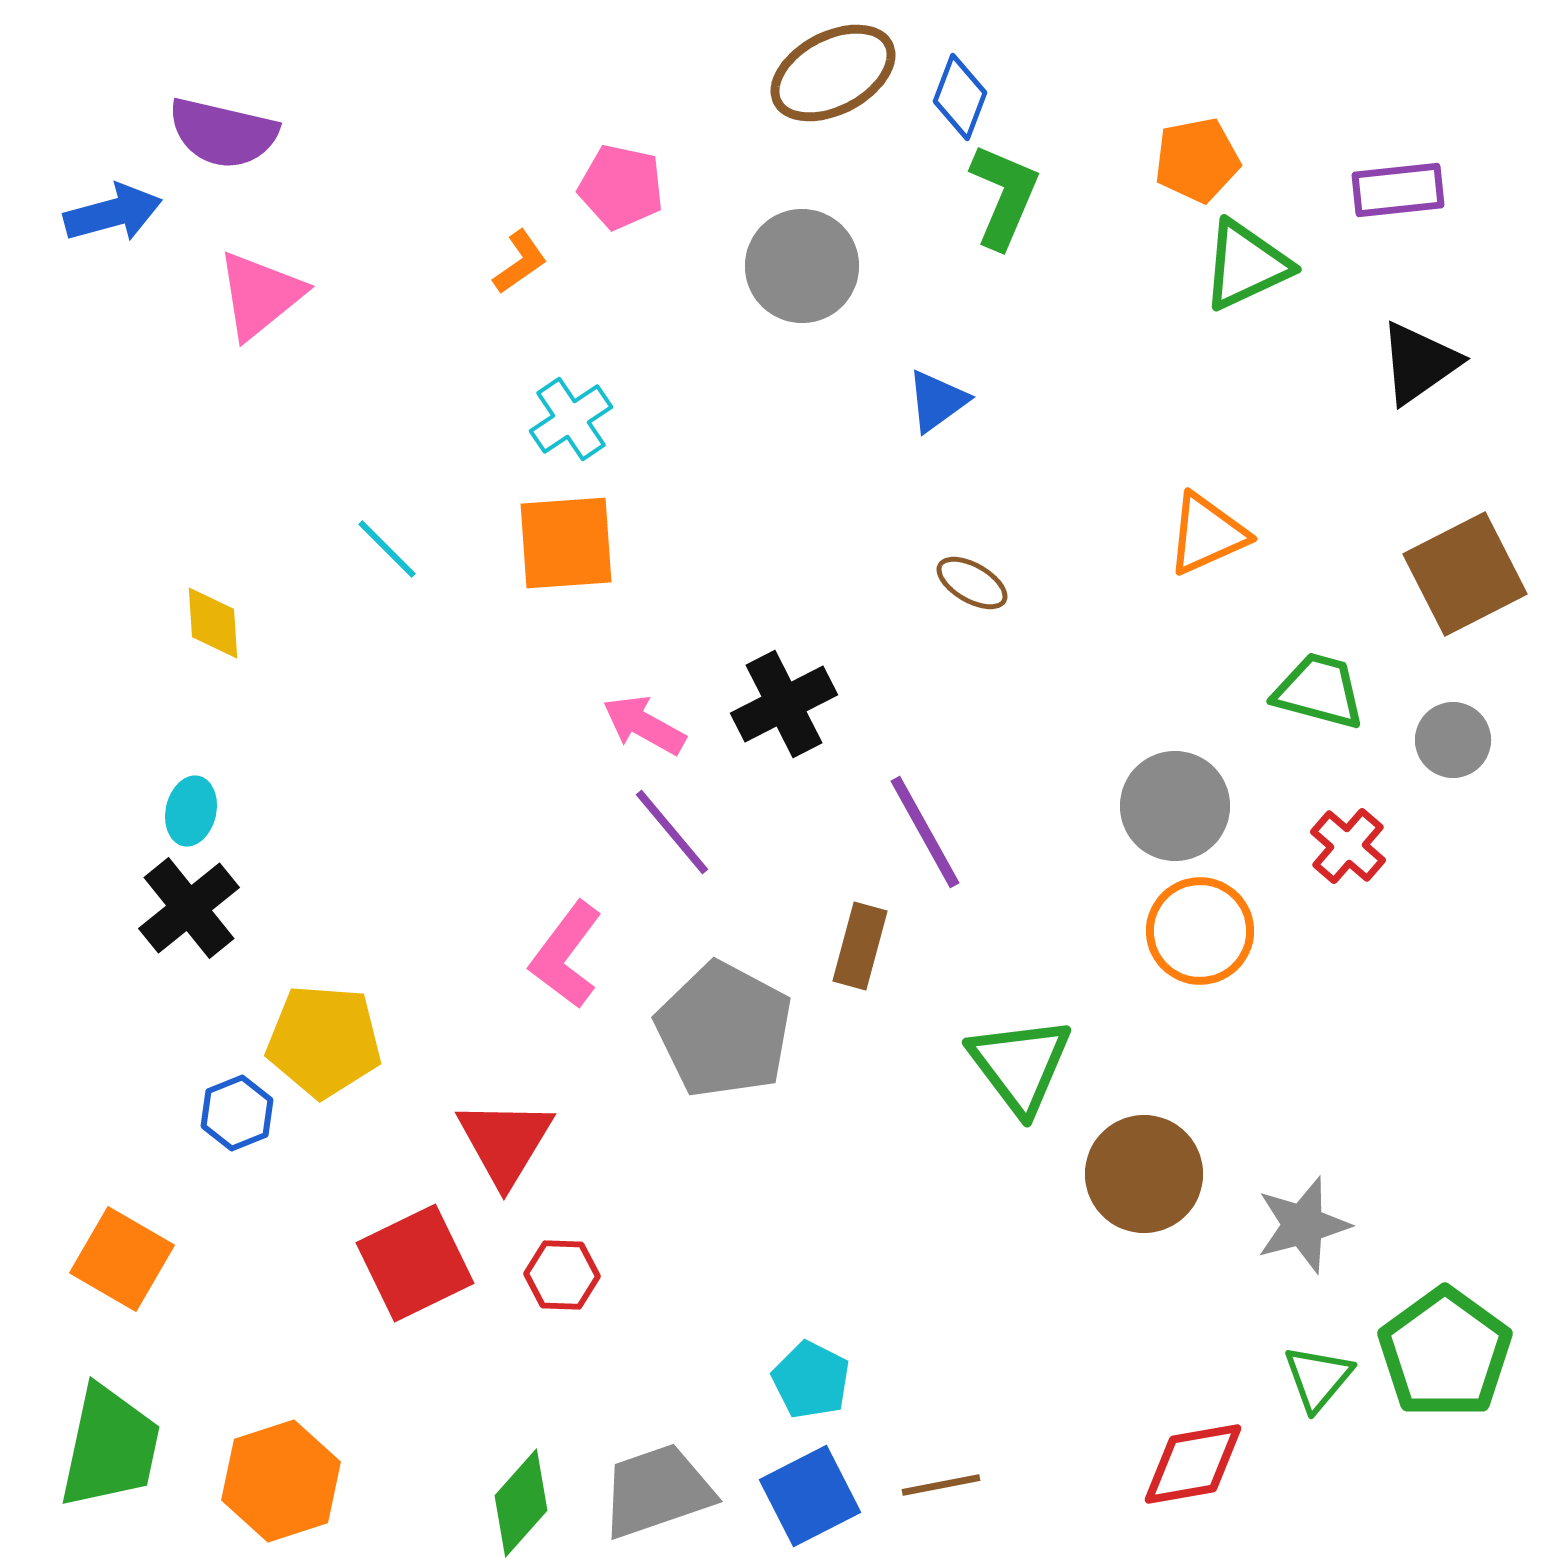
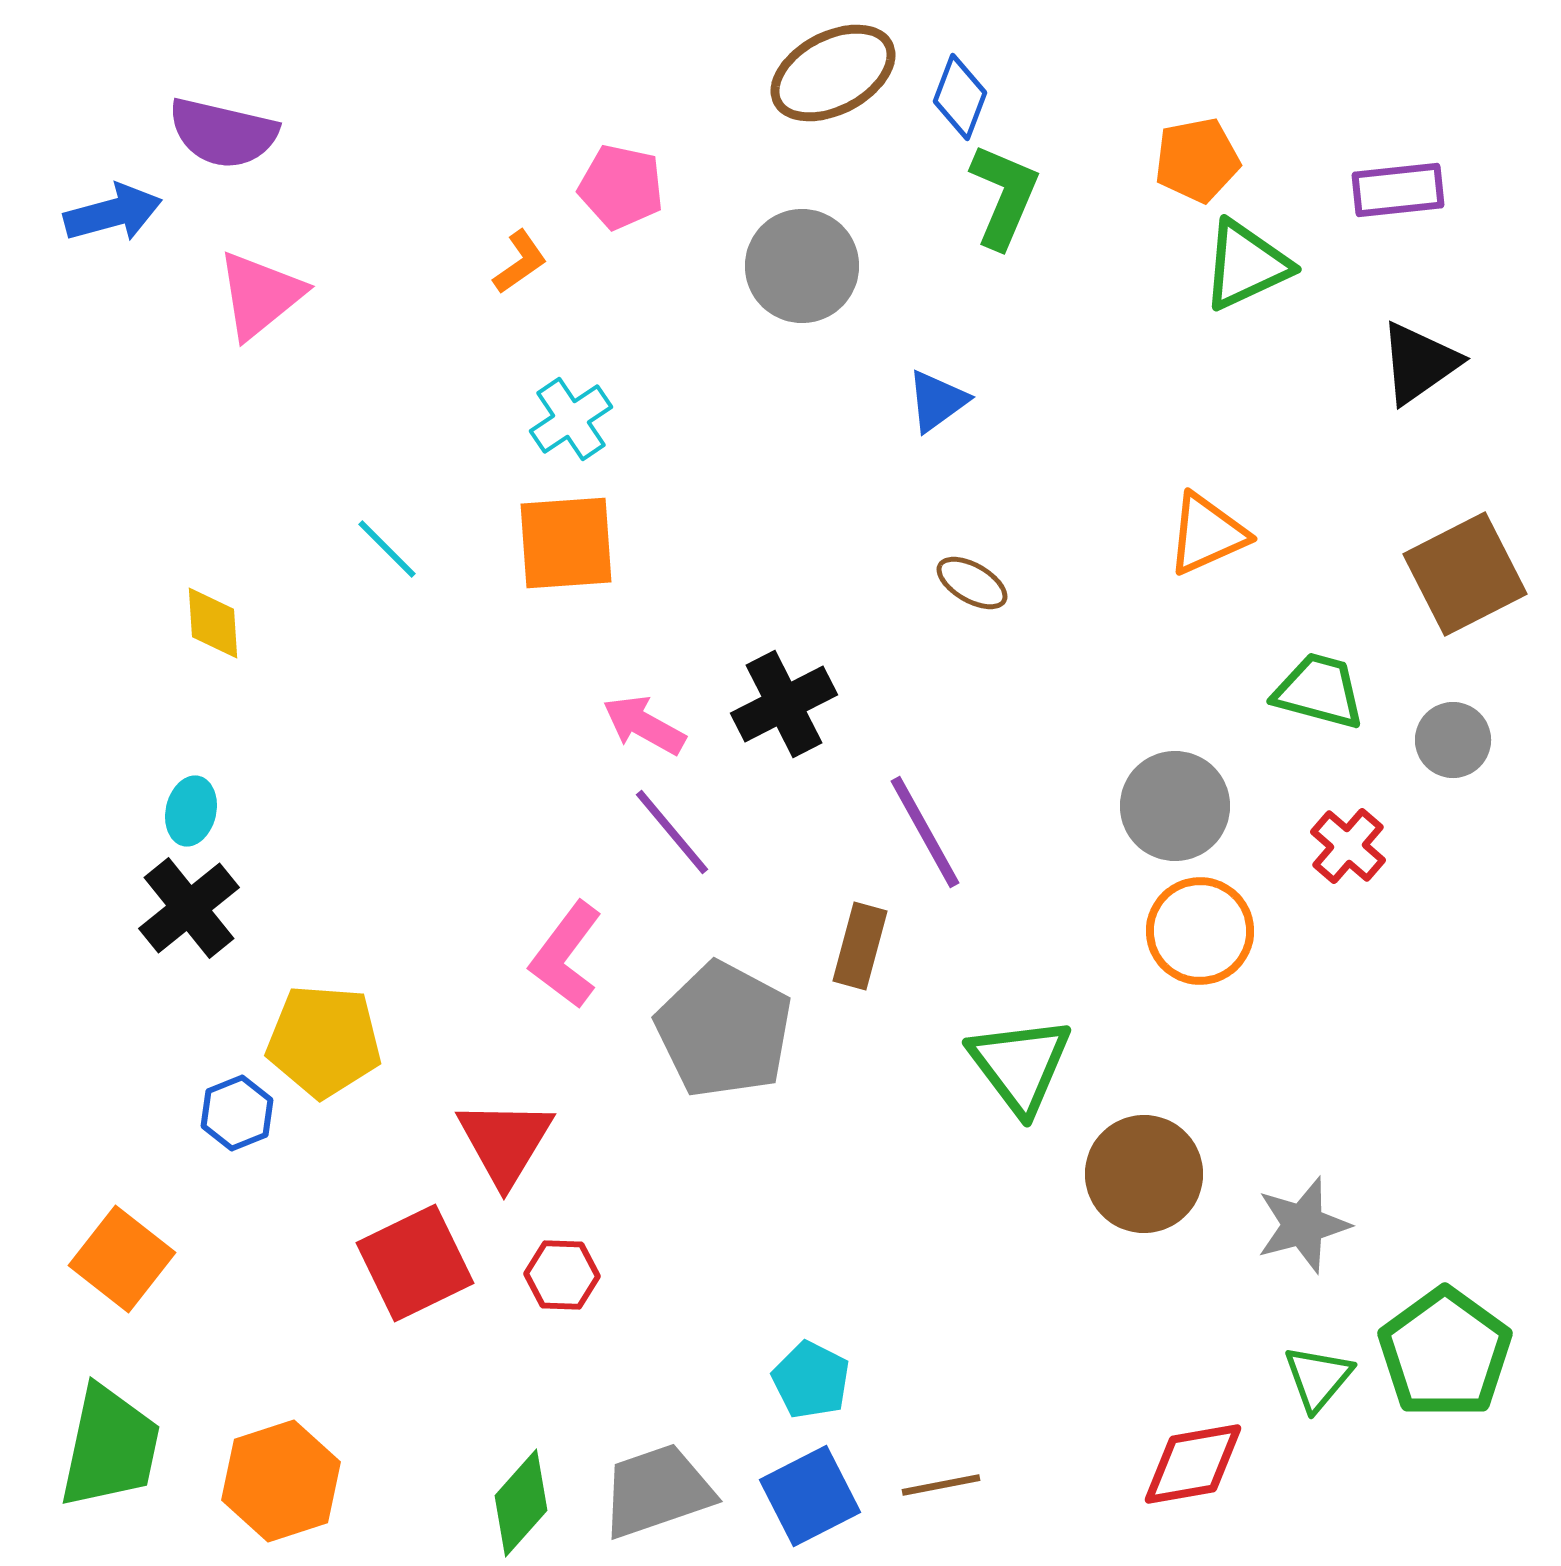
orange square at (122, 1259): rotated 8 degrees clockwise
